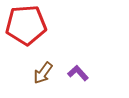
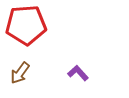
brown arrow: moved 23 px left
